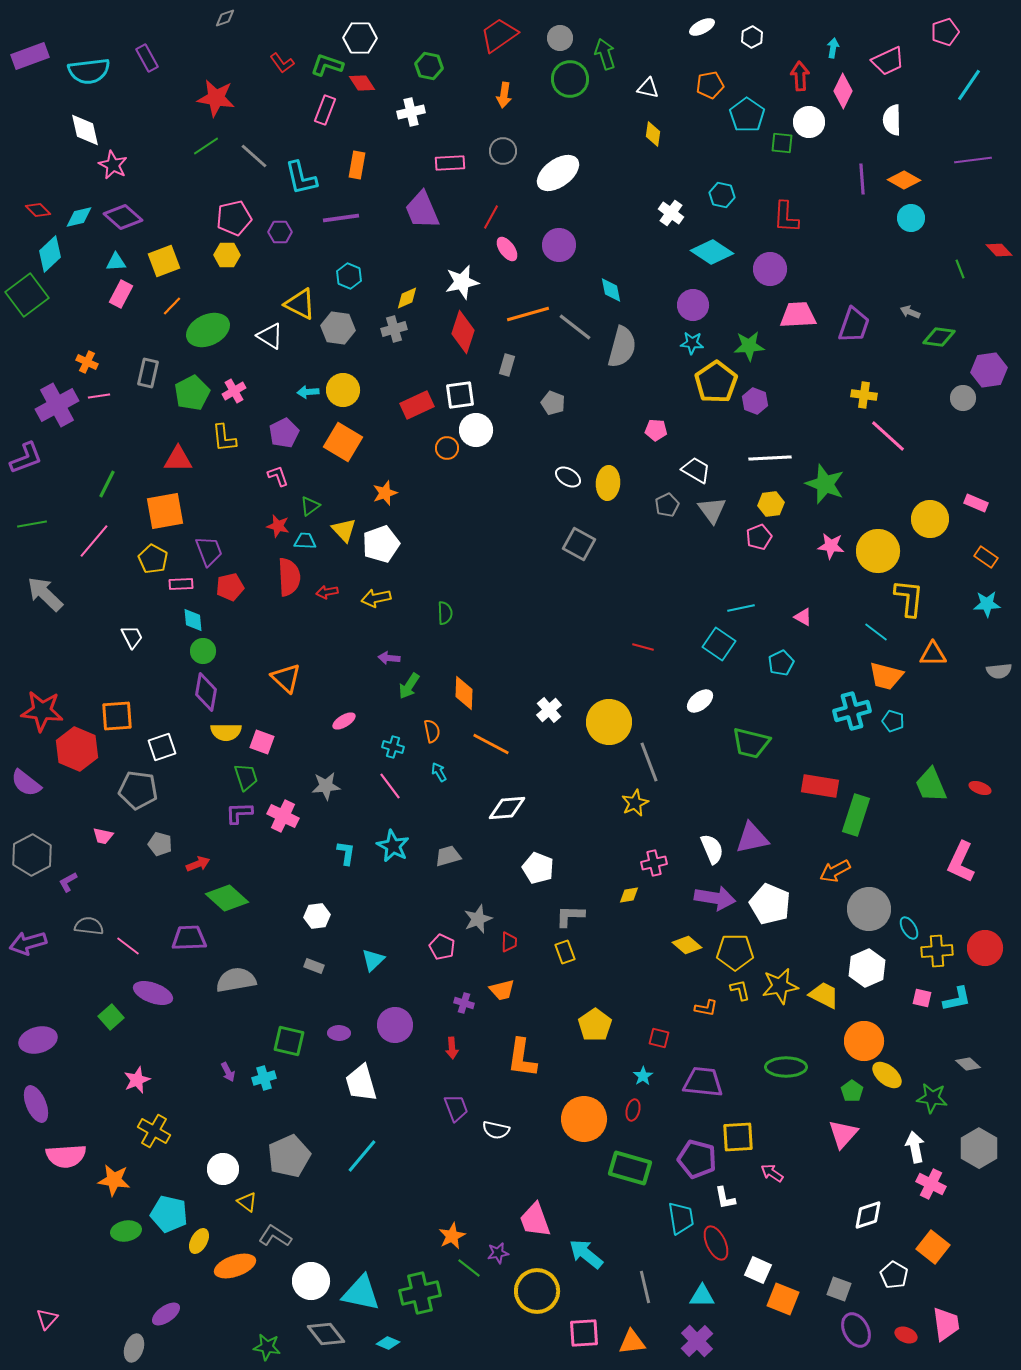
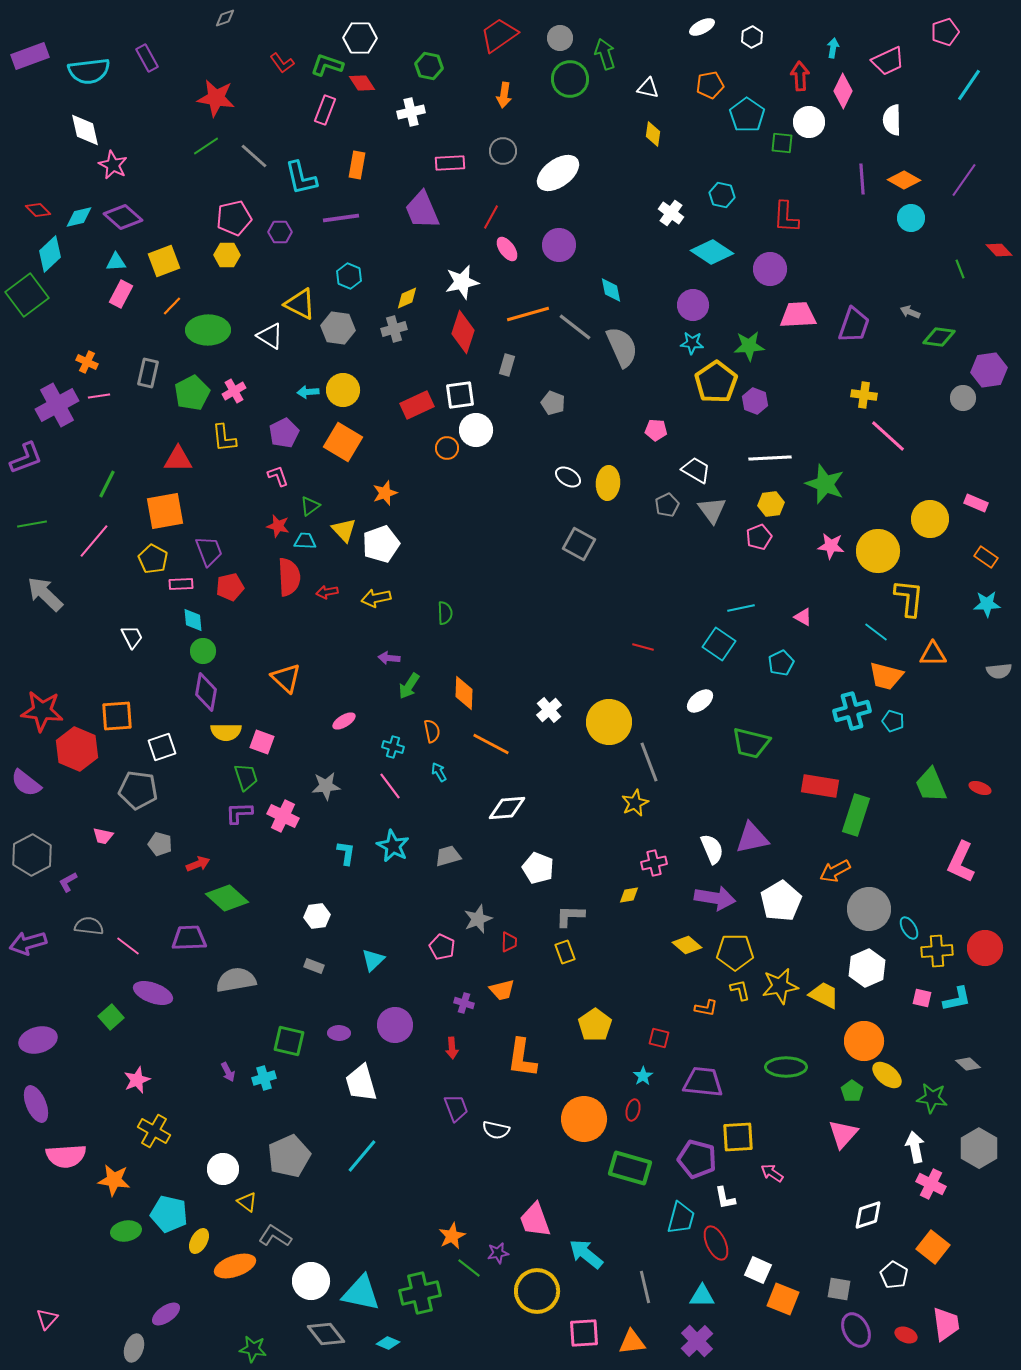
purple line at (973, 160): moved 9 px left, 20 px down; rotated 48 degrees counterclockwise
green ellipse at (208, 330): rotated 24 degrees clockwise
gray semicircle at (622, 347): rotated 39 degrees counterclockwise
white pentagon at (770, 904): moved 11 px right, 3 px up; rotated 18 degrees clockwise
cyan trapezoid at (681, 1218): rotated 24 degrees clockwise
gray square at (839, 1289): rotated 10 degrees counterclockwise
green star at (267, 1347): moved 14 px left, 2 px down
